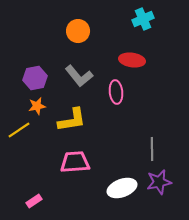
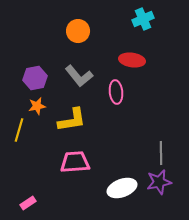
yellow line: rotated 40 degrees counterclockwise
gray line: moved 9 px right, 4 px down
pink rectangle: moved 6 px left, 2 px down
